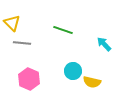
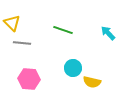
cyan arrow: moved 4 px right, 11 px up
cyan circle: moved 3 px up
pink hexagon: rotated 20 degrees counterclockwise
